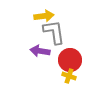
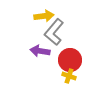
gray L-shape: rotated 132 degrees counterclockwise
